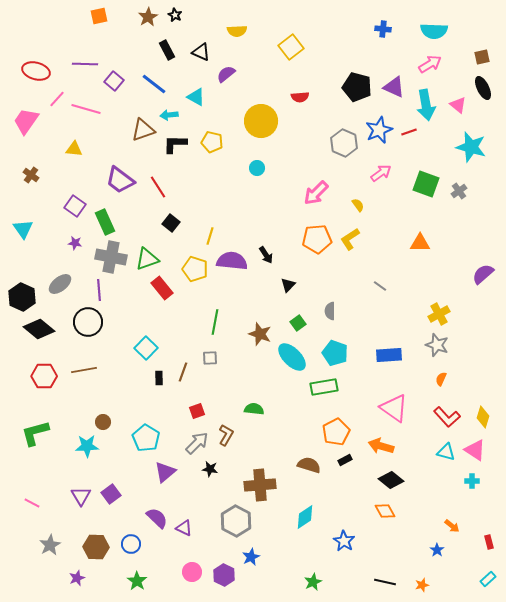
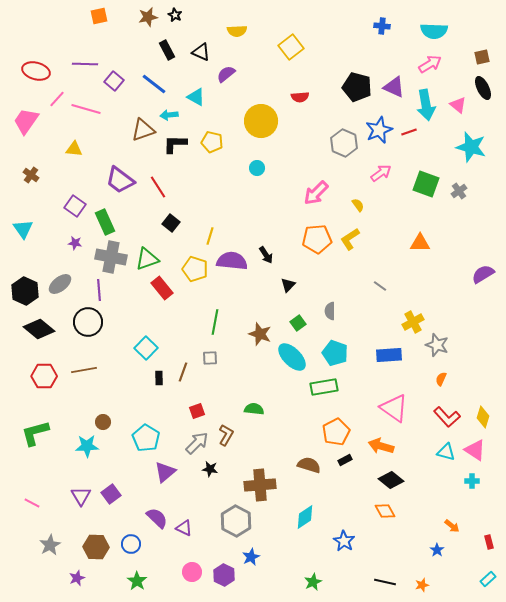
brown star at (148, 17): rotated 18 degrees clockwise
blue cross at (383, 29): moved 1 px left, 3 px up
purple semicircle at (483, 274): rotated 10 degrees clockwise
black hexagon at (22, 297): moved 3 px right, 6 px up
yellow cross at (439, 314): moved 26 px left, 8 px down
